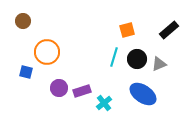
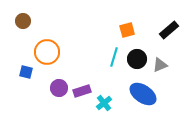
gray triangle: moved 1 px right, 1 px down
